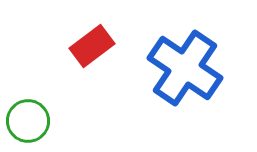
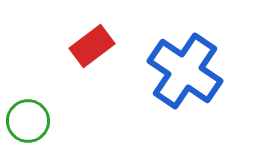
blue cross: moved 3 px down
